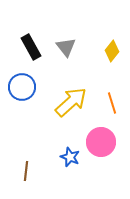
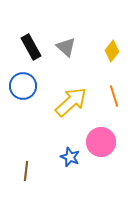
gray triangle: rotated 10 degrees counterclockwise
blue circle: moved 1 px right, 1 px up
orange line: moved 2 px right, 7 px up
